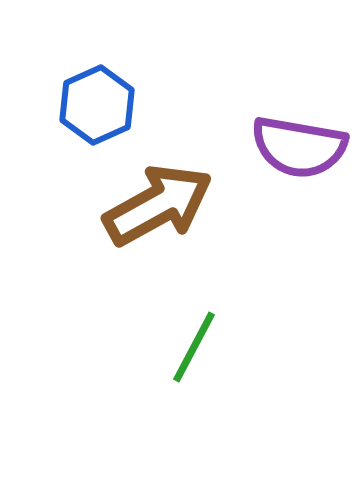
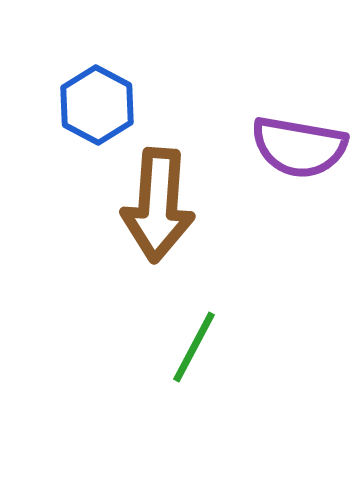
blue hexagon: rotated 8 degrees counterclockwise
brown arrow: rotated 123 degrees clockwise
